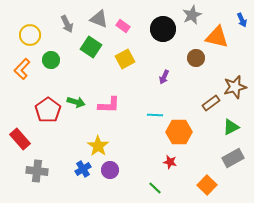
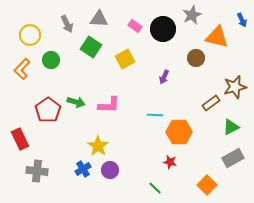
gray triangle: rotated 18 degrees counterclockwise
pink rectangle: moved 12 px right
red rectangle: rotated 15 degrees clockwise
